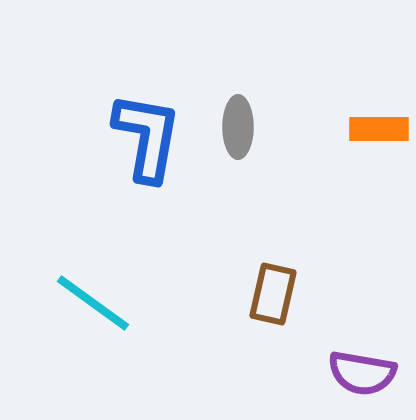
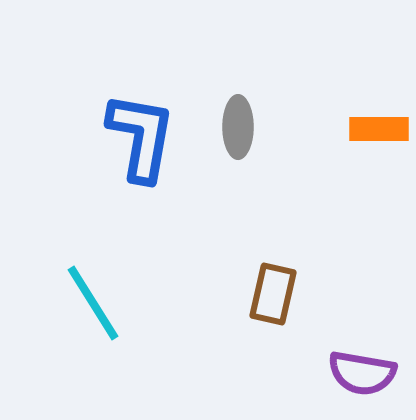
blue L-shape: moved 6 px left
cyan line: rotated 22 degrees clockwise
